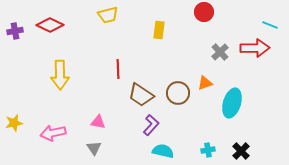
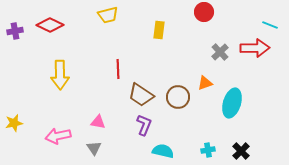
brown circle: moved 4 px down
purple L-shape: moved 7 px left; rotated 20 degrees counterclockwise
pink arrow: moved 5 px right, 3 px down
